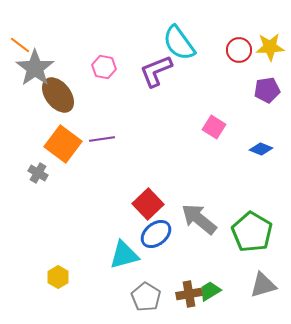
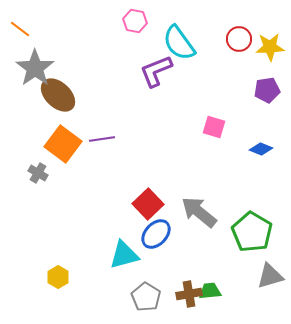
orange line: moved 16 px up
red circle: moved 11 px up
pink hexagon: moved 31 px right, 46 px up
brown ellipse: rotated 9 degrees counterclockwise
pink square: rotated 15 degrees counterclockwise
gray arrow: moved 7 px up
blue ellipse: rotated 8 degrees counterclockwise
gray triangle: moved 7 px right, 9 px up
green trapezoid: rotated 25 degrees clockwise
